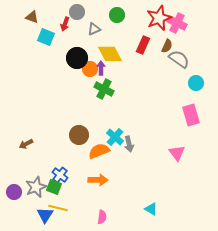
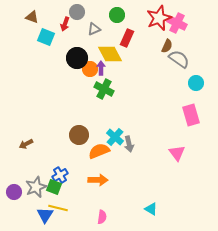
red rectangle: moved 16 px left, 7 px up
blue cross: rotated 21 degrees clockwise
